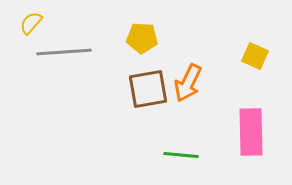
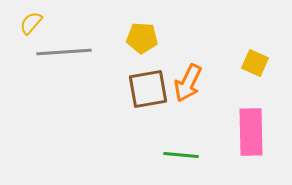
yellow square: moved 7 px down
